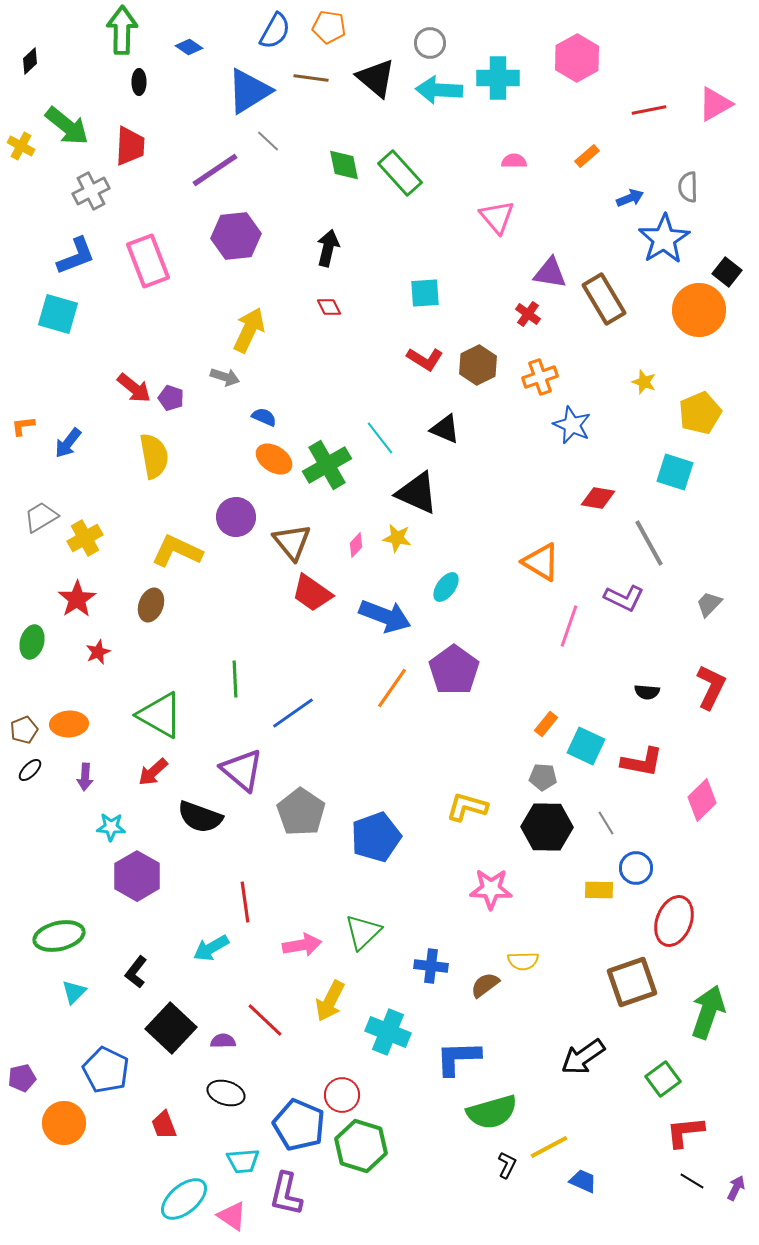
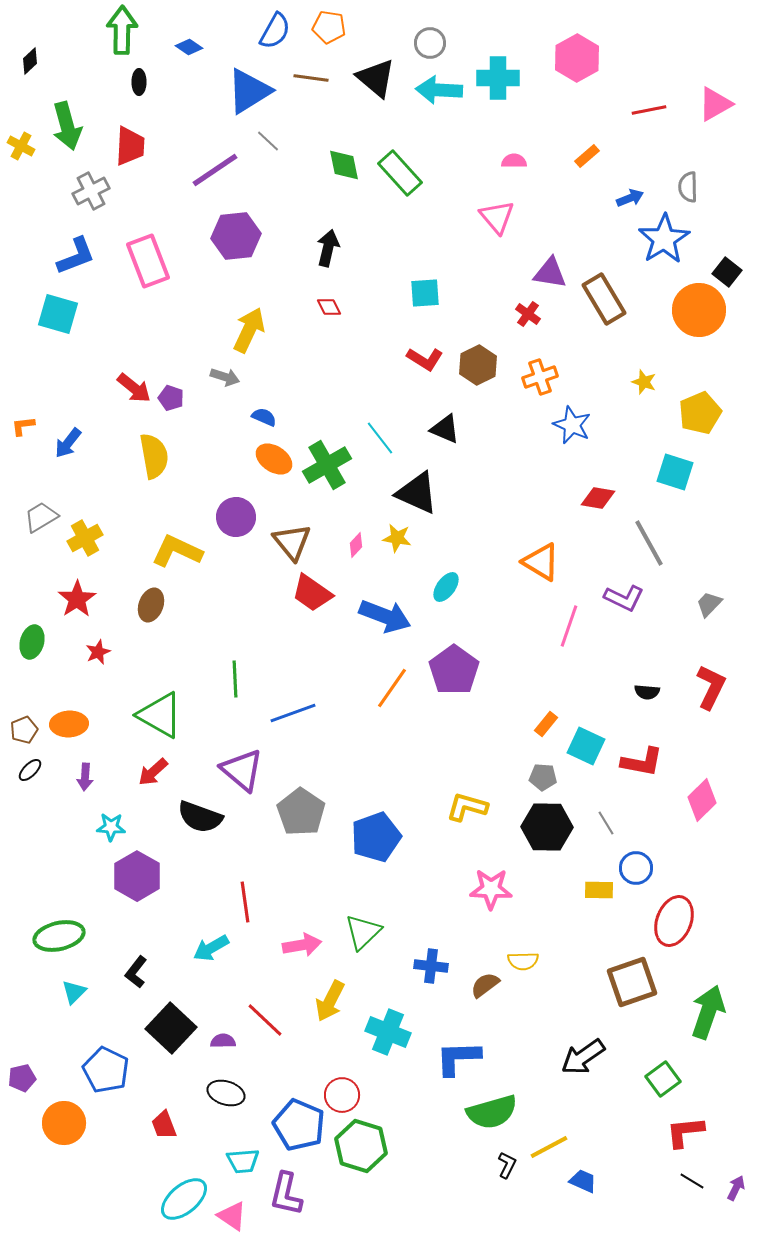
green arrow at (67, 126): rotated 36 degrees clockwise
blue line at (293, 713): rotated 15 degrees clockwise
